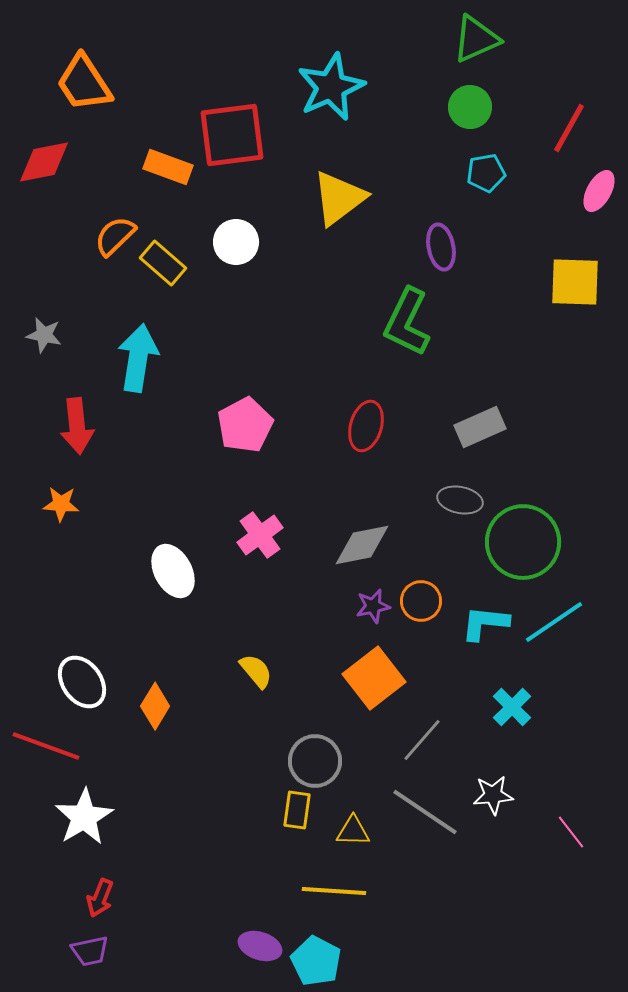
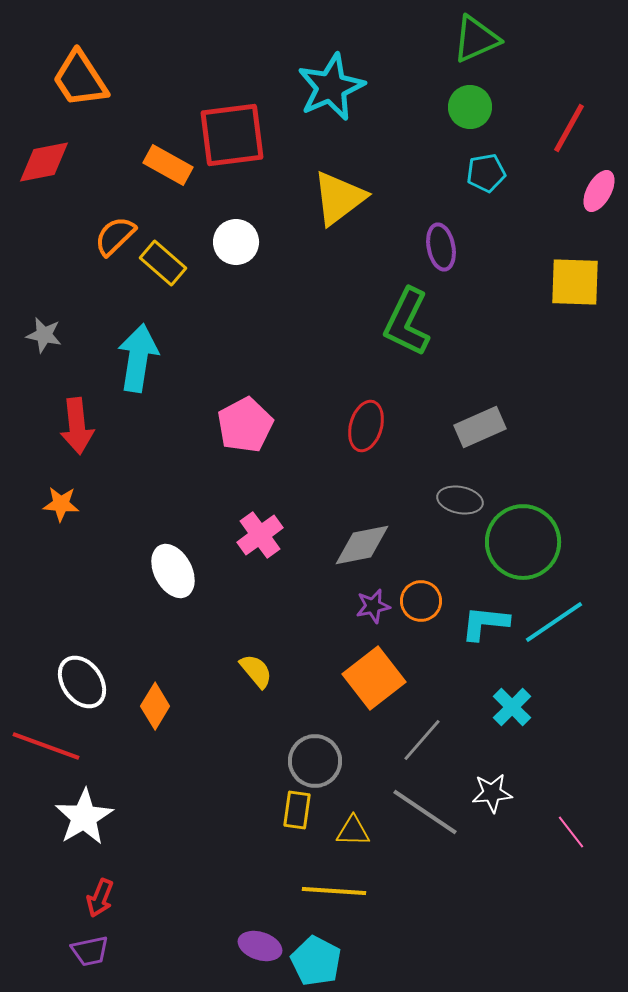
orange trapezoid at (84, 83): moved 4 px left, 4 px up
orange rectangle at (168, 167): moved 2 px up; rotated 9 degrees clockwise
white star at (493, 795): moved 1 px left, 2 px up
